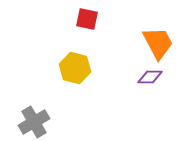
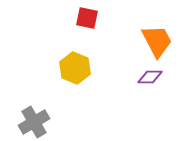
red square: moved 1 px up
orange trapezoid: moved 1 px left, 2 px up
yellow hexagon: rotated 8 degrees clockwise
